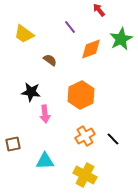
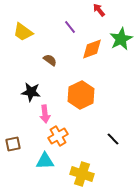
yellow trapezoid: moved 1 px left, 2 px up
orange diamond: moved 1 px right
orange cross: moved 27 px left
yellow cross: moved 3 px left, 1 px up; rotated 10 degrees counterclockwise
